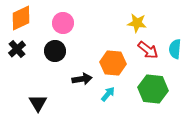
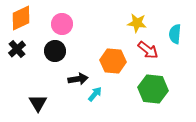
pink circle: moved 1 px left, 1 px down
cyan semicircle: moved 15 px up
orange hexagon: moved 2 px up
black arrow: moved 4 px left
cyan arrow: moved 13 px left
